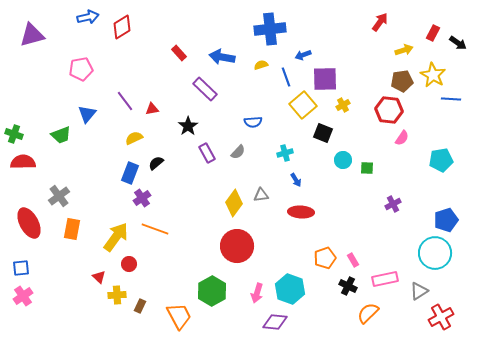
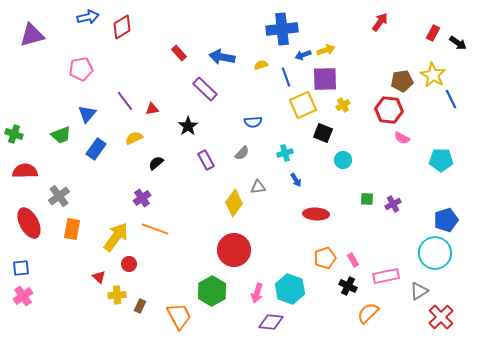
blue cross at (270, 29): moved 12 px right
yellow arrow at (404, 50): moved 78 px left
blue line at (451, 99): rotated 60 degrees clockwise
yellow square at (303, 105): rotated 16 degrees clockwise
pink semicircle at (402, 138): rotated 84 degrees clockwise
gray semicircle at (238, 152): moved 4 px right, 1 px down
purple rectangle at (207, 153): moved 1 px left, 7 px down
cyan pentagon at (441, 160): rotated 10 degrees clockwise
red semicircle at (23, 162): moved 2 px right, 9 px down
green square at (367, 168): moved 31 px down
blue rectangle at (130, 173): moved 34 px left, 24 px up; rotated 15 degrees clockwise
gray triangle at (261, 195): moved 3 px left, 8 px up
red ellipse at (301, 212): moved 15 px right, 2 px down
red circle at (237, 246): moved 3 px left, 4 px down
pink rectangle at (385, 279): moved 1 px right, 3 px up
red cross at (441, 317): rotated 15 degrees counterclockwise
purple diamond at (275, 322): moved 4 px left
